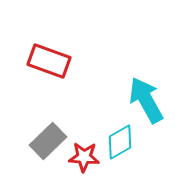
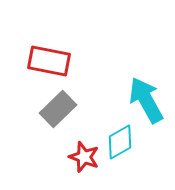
red rectangle: rotated 9 degrees counterclockwise
gray rectangle: moved 10 px right, 32 px up
red star: rotated 16 degrees clockwise
